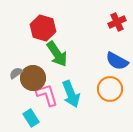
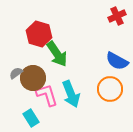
red cross: moved 6 px up
red hexagon: moved 4 px left, 6 px down
